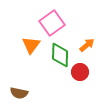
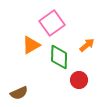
orange triangle: rotated 24 degrees clockwise
green diamond: moved 1 px left, 2 px down
red circle: moved 1 px left, 8 px down
brown semicircle: rotated 36 degrees counterclockwise
